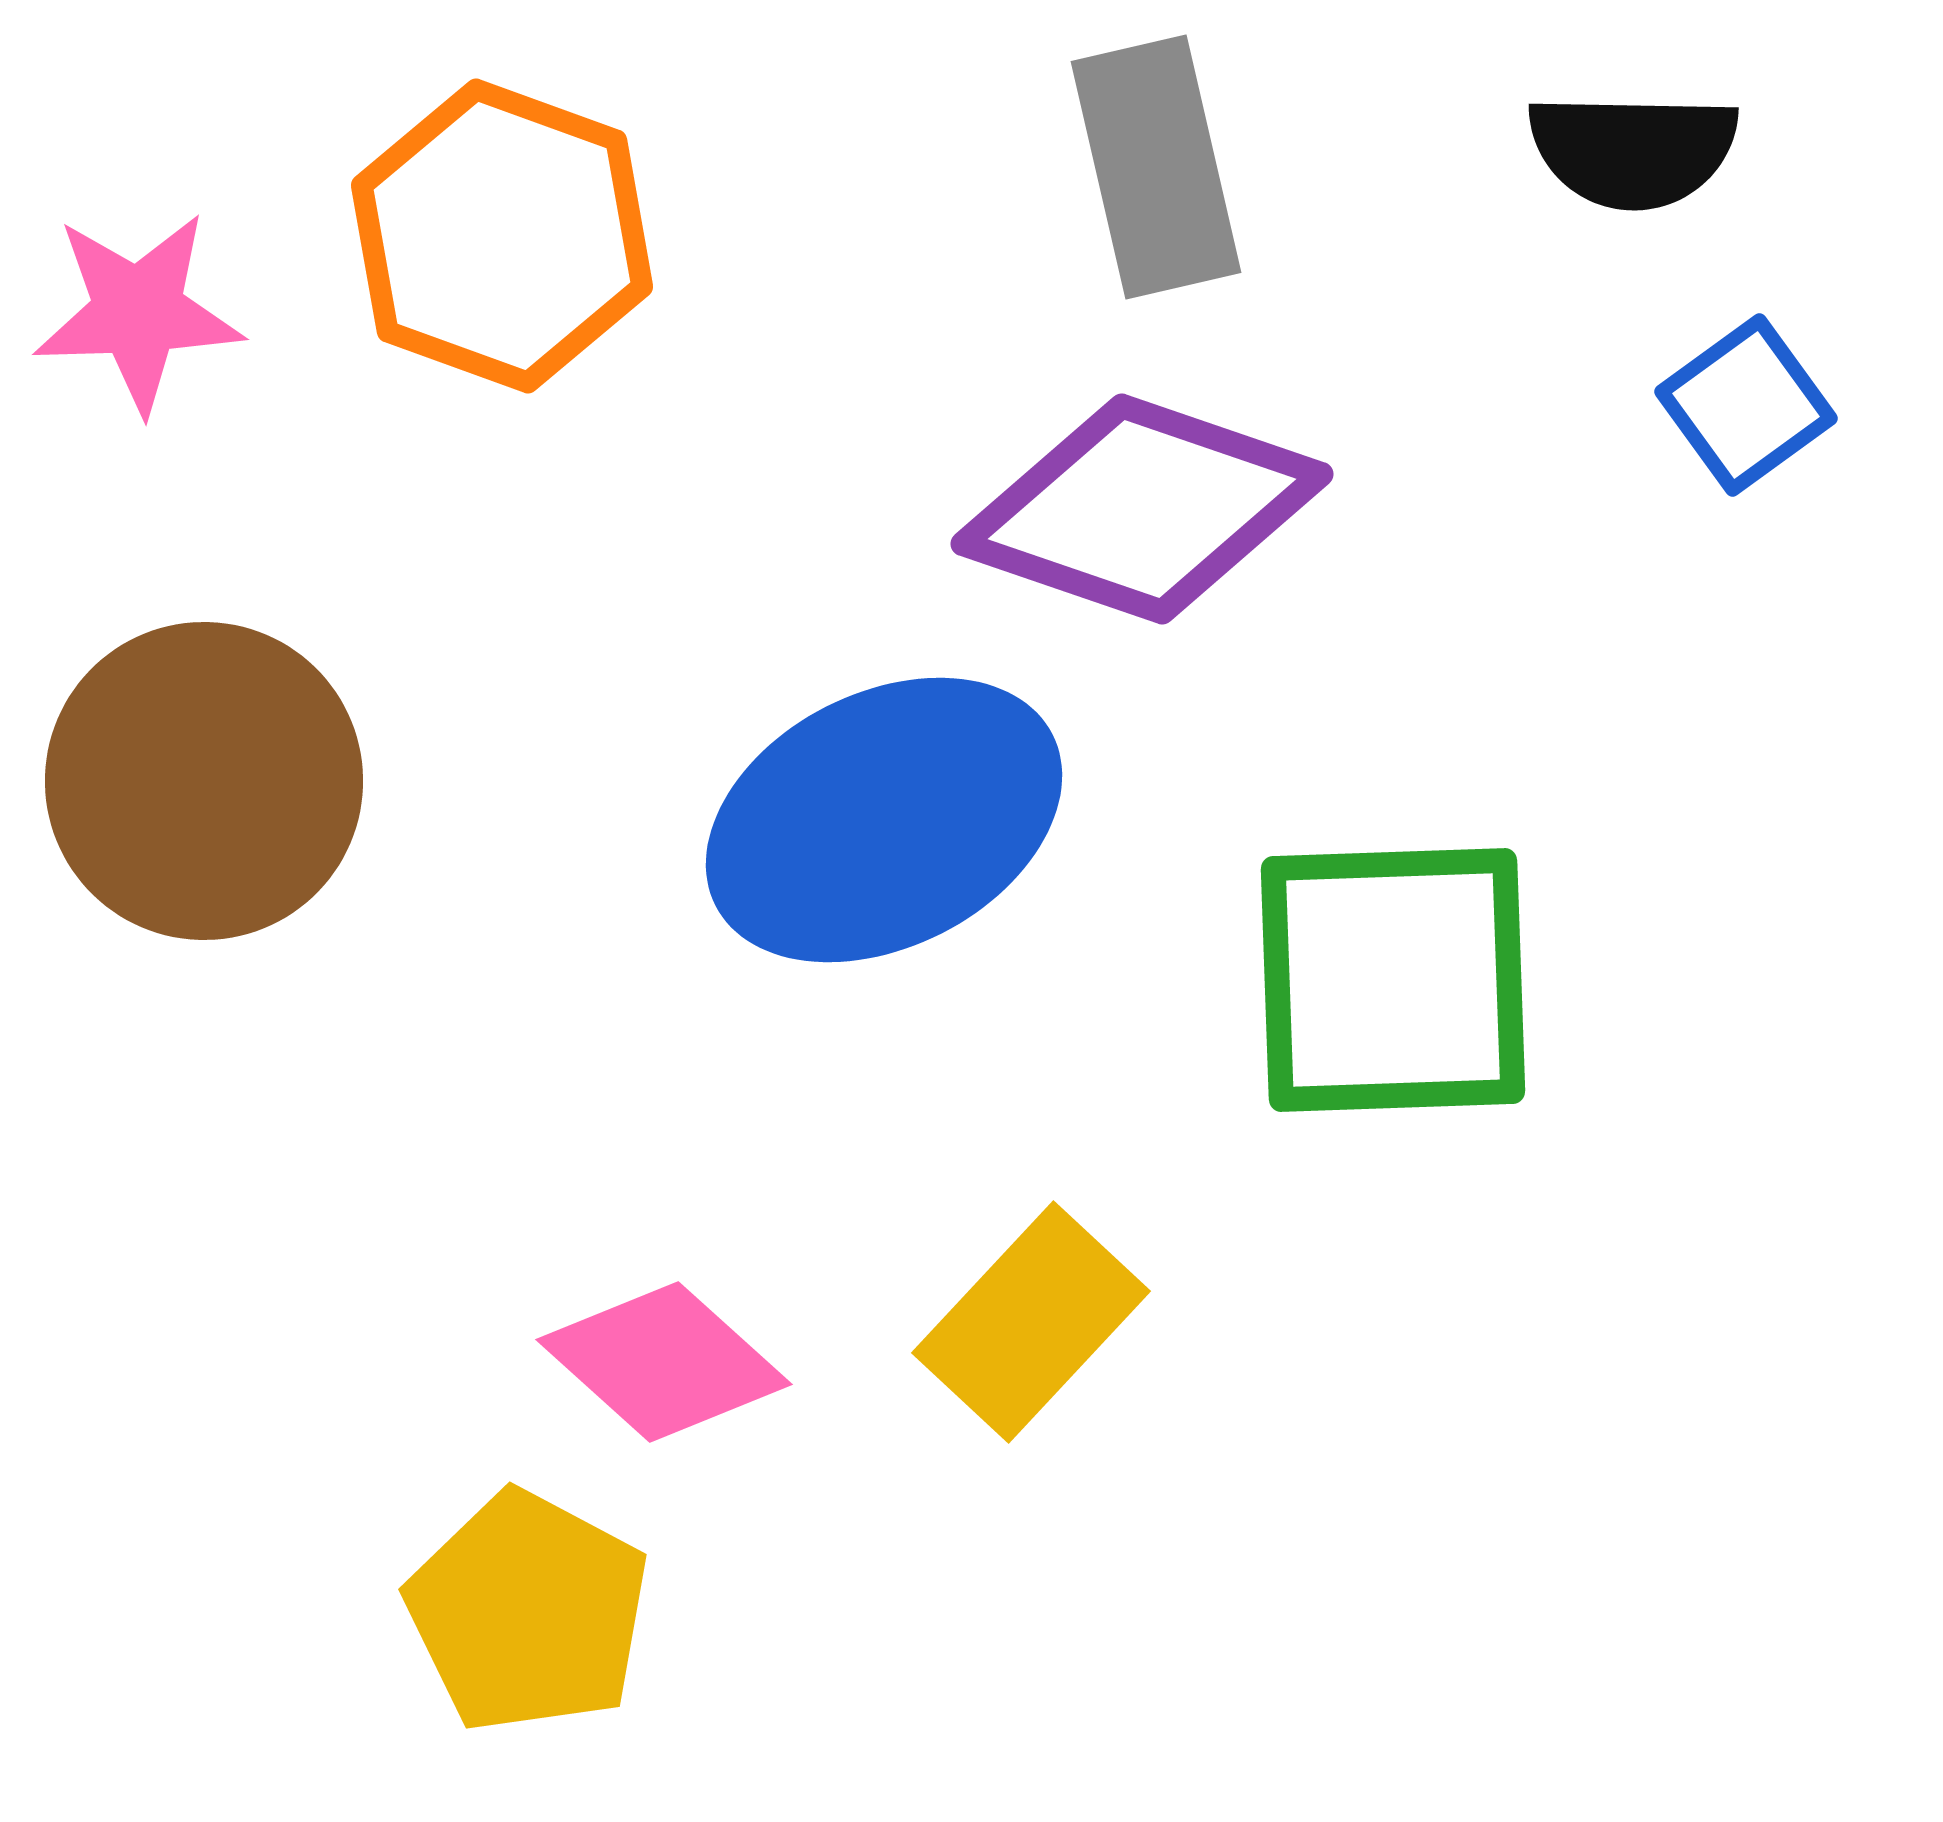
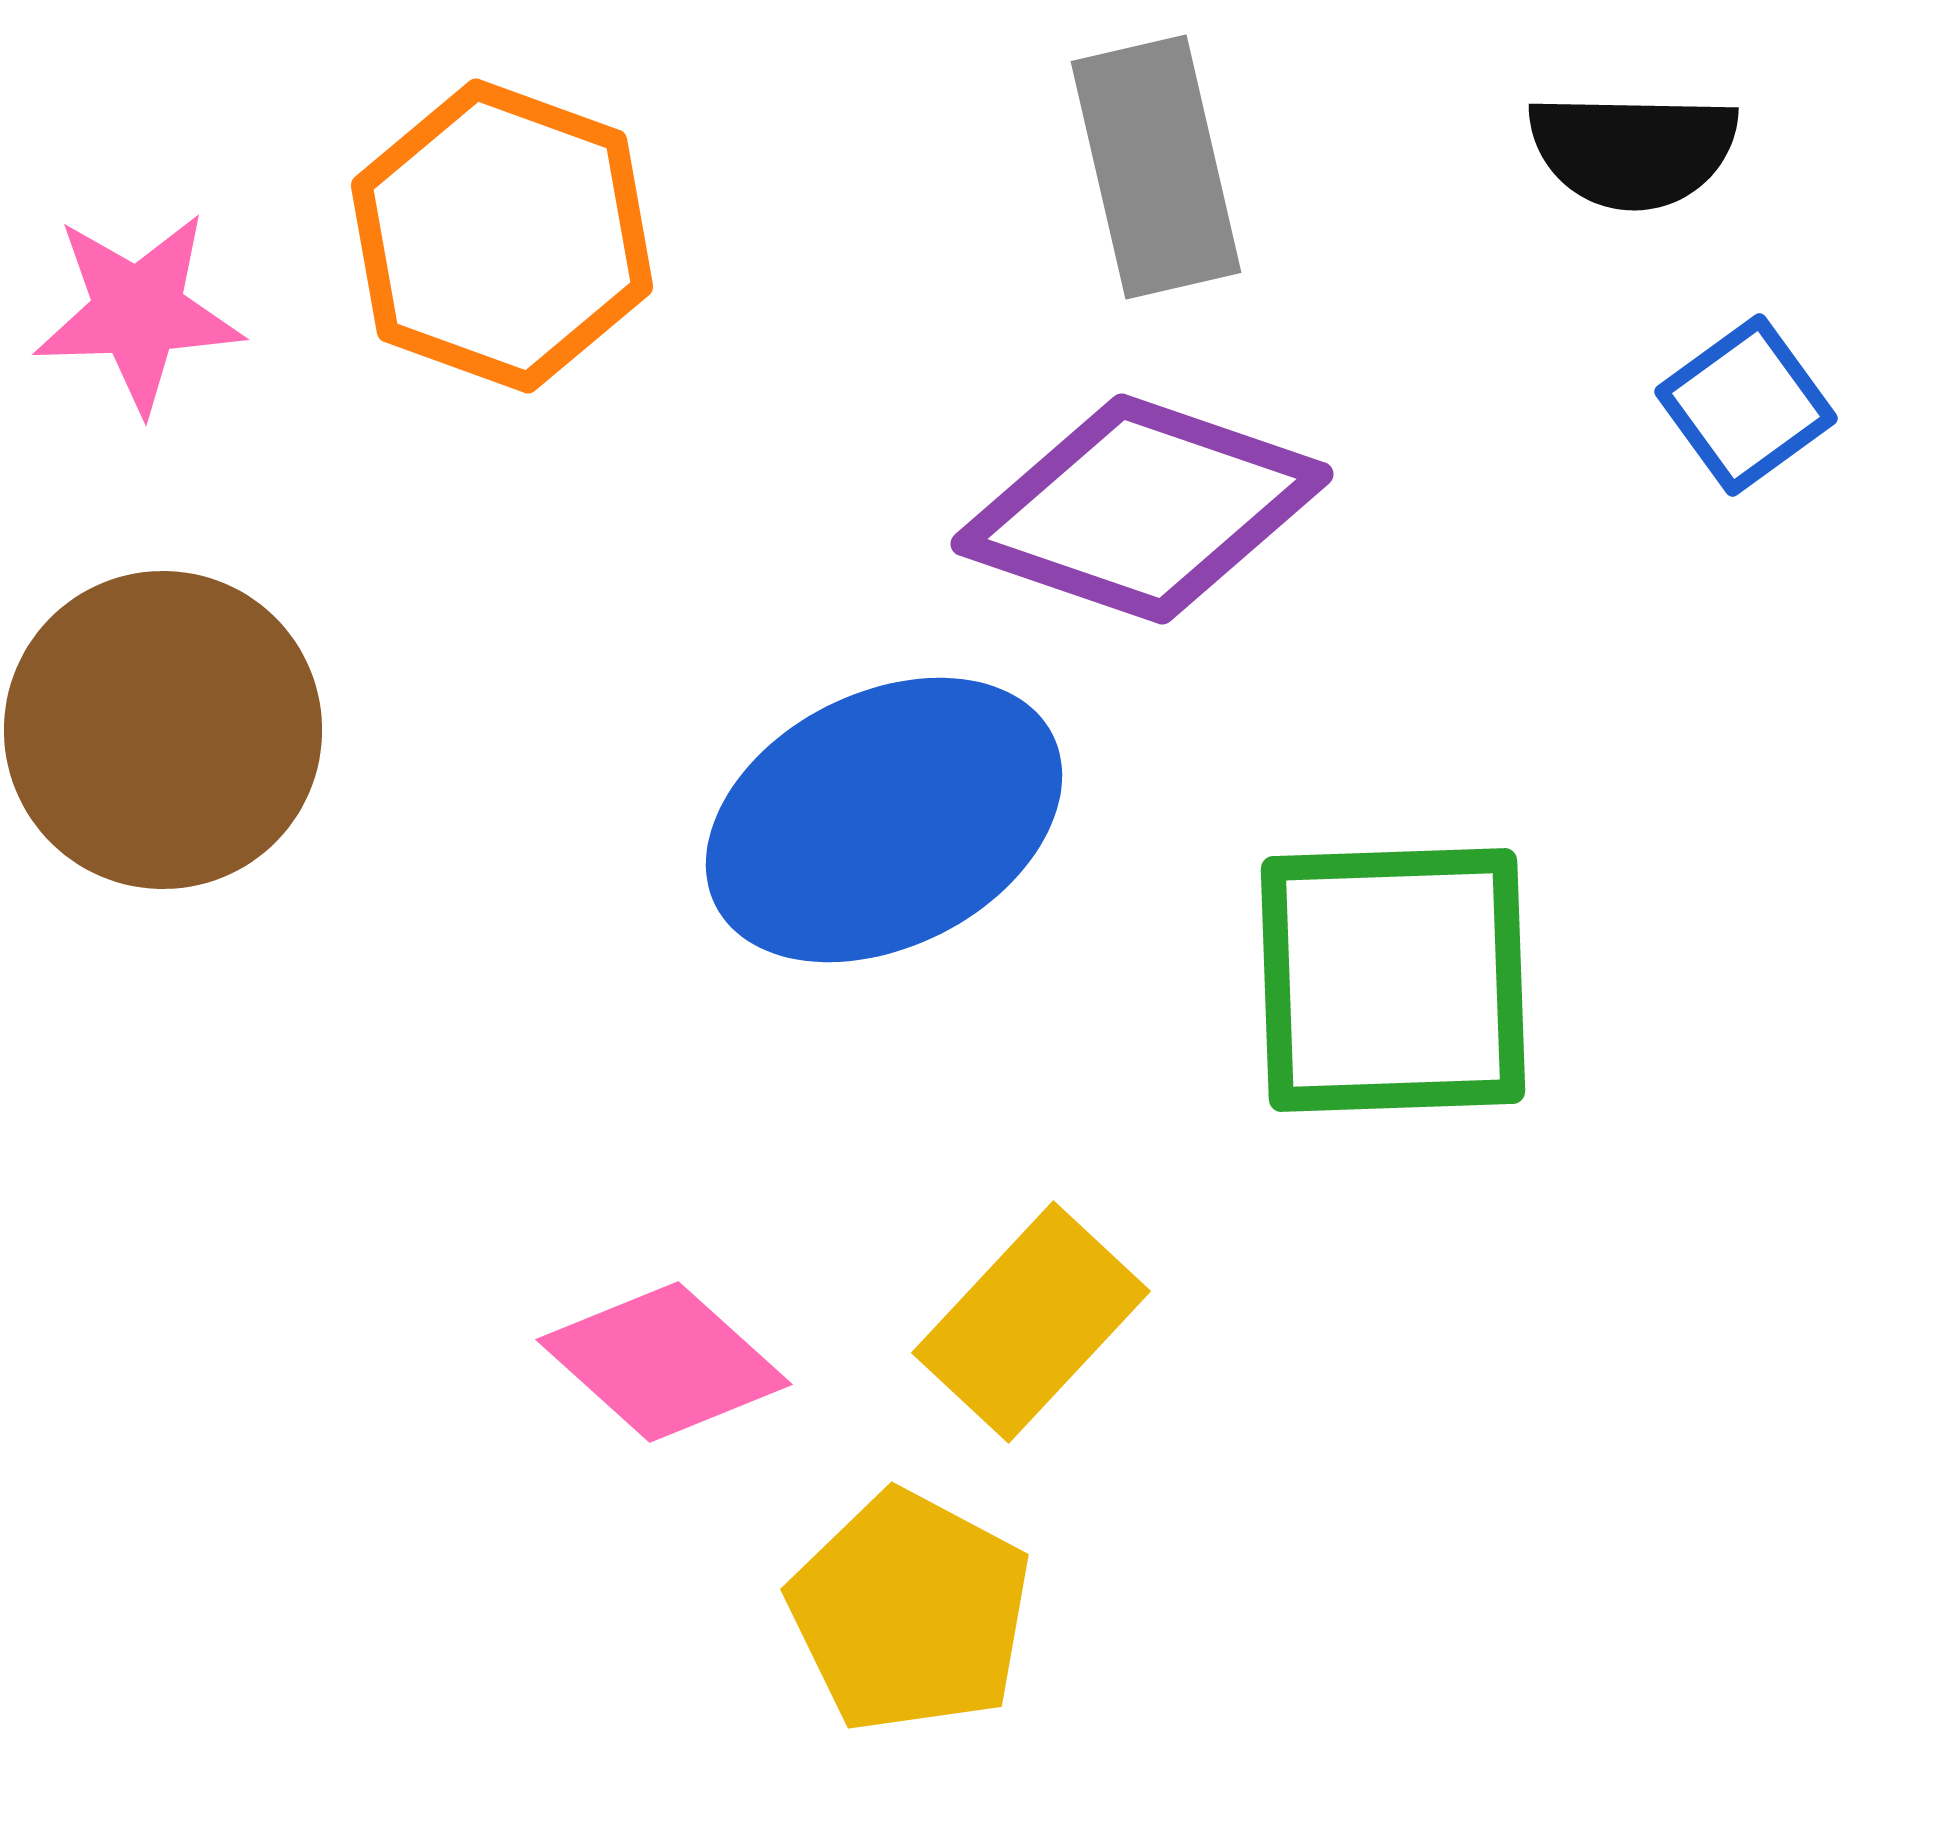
brown circle: moved 41 px left, 51 px up
yellow pentagon: moved 382 px right
